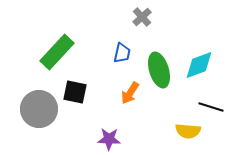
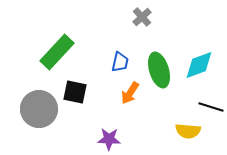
blue trapezoid: moved 2 px left, 9 px down
